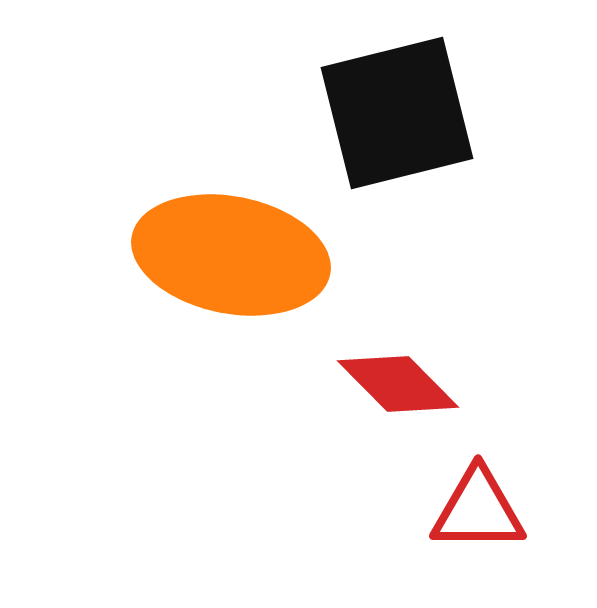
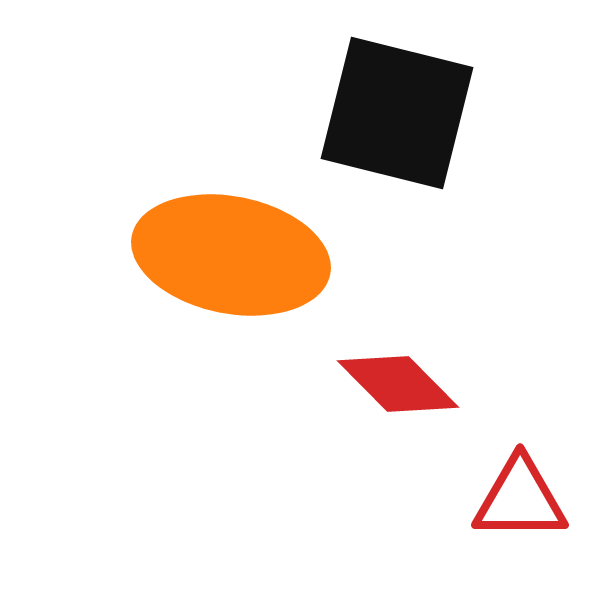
black square: rotated 28 degrees clockwise
red triangle: moved 42 px right, 11 px up
